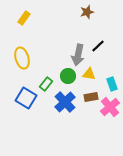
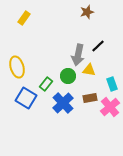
yellow ellipse: moved 5 px left, 9 px down
yellow triangle: moved 4 px up
brown rectangle: moved 1 px left, 1 px down
blue cross: moved 2 px left, 1 px down
